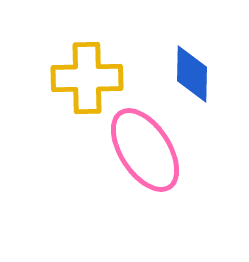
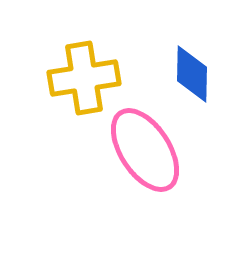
yellow cross: moved 3 px left; rotated 8 degrees counterclockwise
